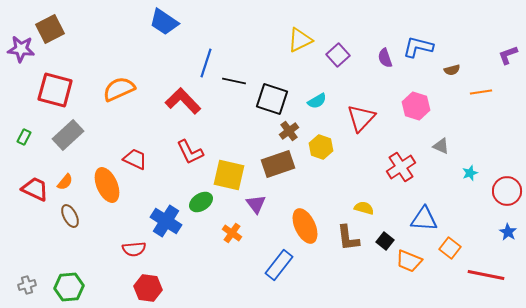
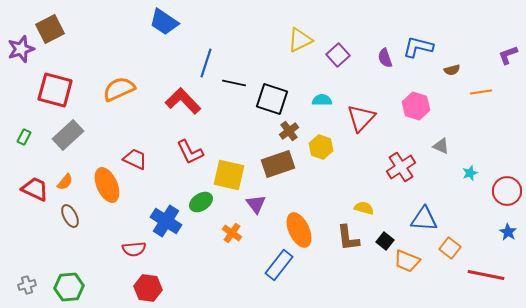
purple star at (21, 49): rotated 24 degrees counterclockwise
black line at (234, 81): moved 2 px down
cyan semicircle at (317, 101): moved 5 px right, 1 px up; rotated 150 degrees counterclockwise
orange ellipse at (305, 226): moved 6 px left, 4 px down
orange trapezoid at (409, 261): moved 2 px left
